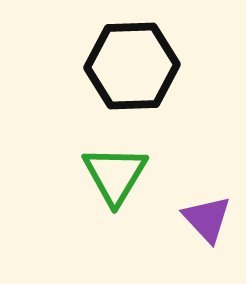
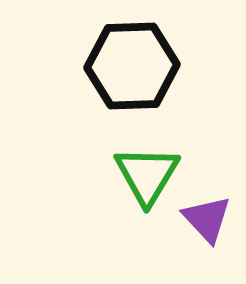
green triangle: moved 32 px right
